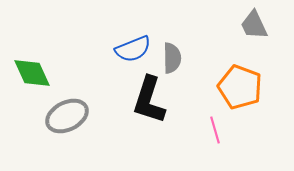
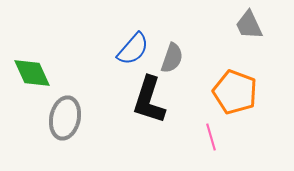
gray trapezoid: moved 5 px left
blue semicircle: rotated 27 degrees counterclockwise
gray semicircle: rotated 20 degrees clockwise
orange pentagon: moved 5 px left, 5 px down
gray ellipse: moved 2 px left, 2 px down; rotated 51 degrees counterclockwise
pink line: moved 4 px left, 7 px down
